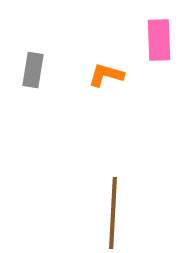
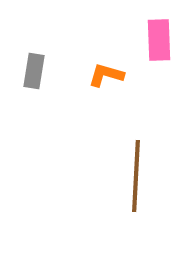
gray rectangle: moved 1 px right, 1 px down
brown line: moved 23 px right, 37 px up
